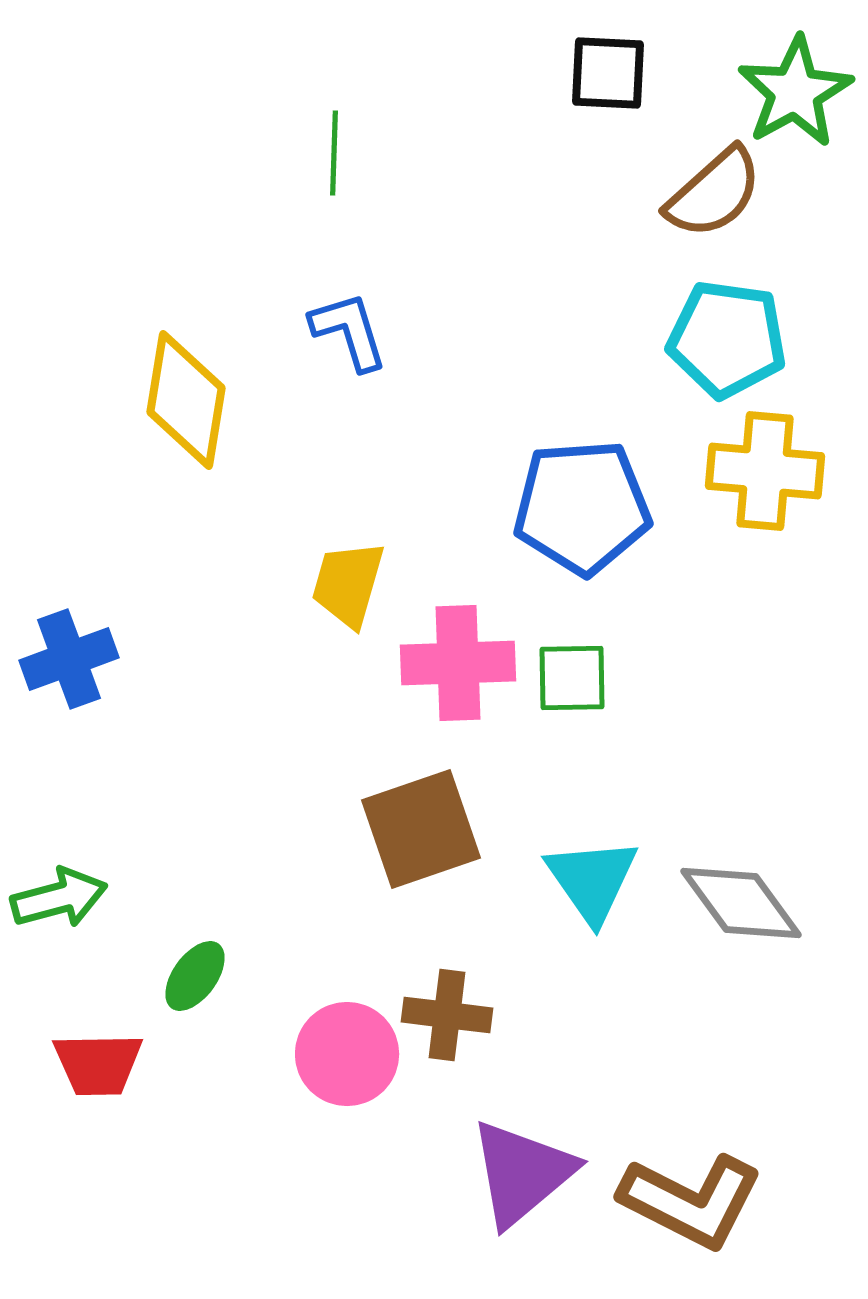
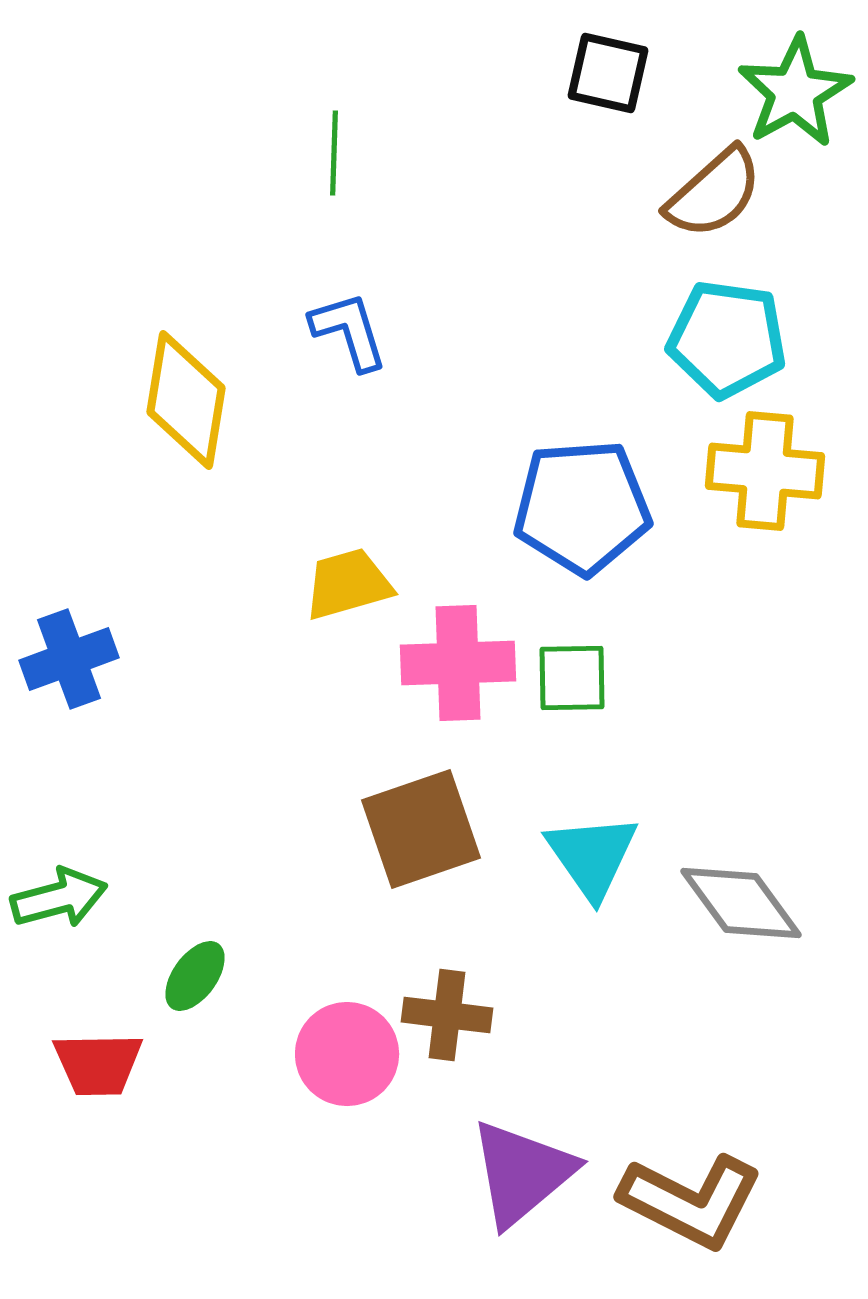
black square: rotated 10 degrees clockwise
yellow trapezoid: rotated 58 degrees clockwise
cyan triangle: moved 24 px up
